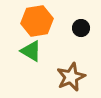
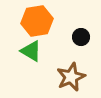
black circle: moved 9 px down
